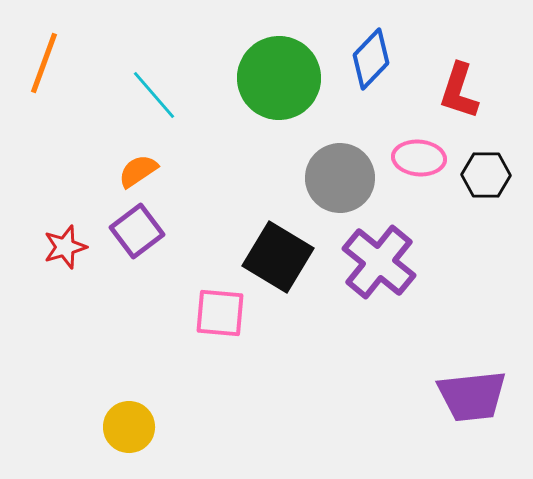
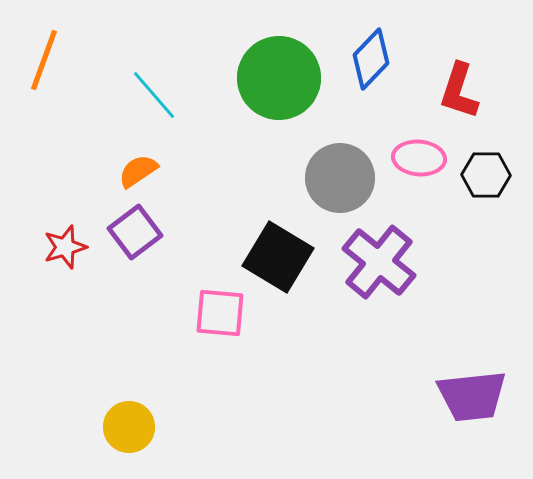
orange line: moved 3 px up
purple square: moved 2 px left, 1 px down
